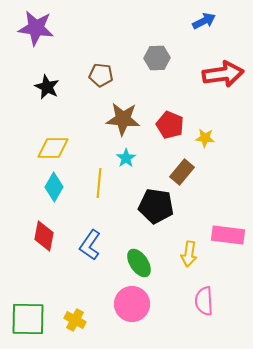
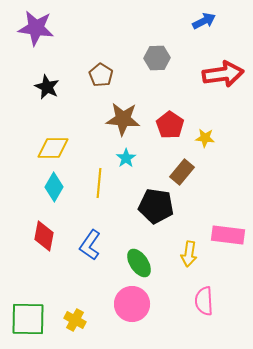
brown pentagon: rotated 25 degrees clockwise
red pentagon: rotated 12 degrees clockwise
